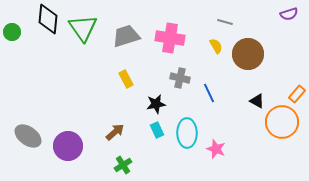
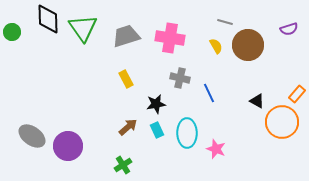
purple semicircle: moved 15 px down
black diamond: rotated 8 degrees counterclockwise
brown circle: moved 9 px up
brown arrow: moved 13 px right, 5 px up
gray ellipse: moved 4 px right
